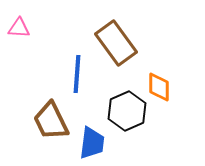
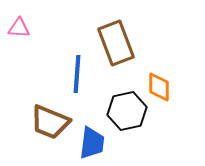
brown rectangle: rotated 15 degrees clockwise
black hexagon: rotated 12 degrees clockwise
brown trapezoid: moved 1 px left, 1 px down; rotated 42 degrees counterclockwise
